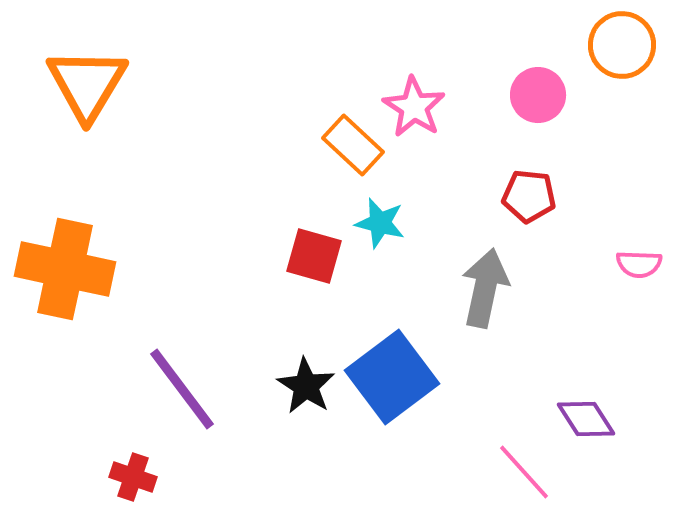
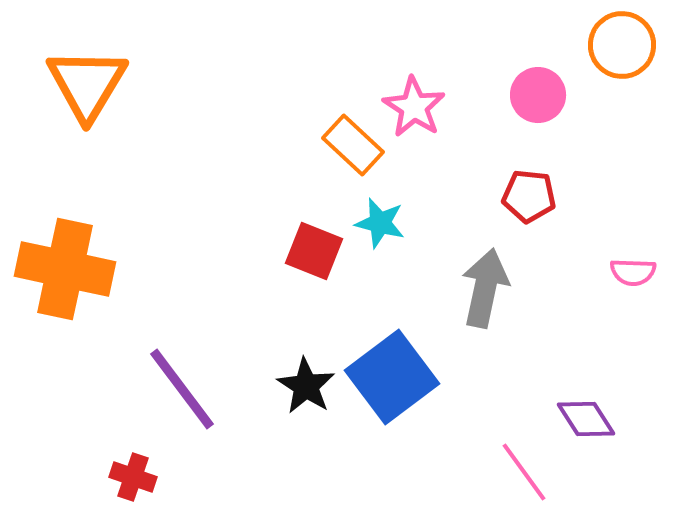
red square: moved 5 px up; rotated 6 degrees clockwise
pink semicircle: moved 6 px left, 8 px down
pink line: rotated 6 degrees clockwise
